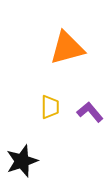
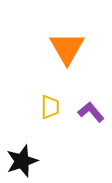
orange triangle: rotated 45 degrees counterclockwise
purple L-shape: moved 1 px right
